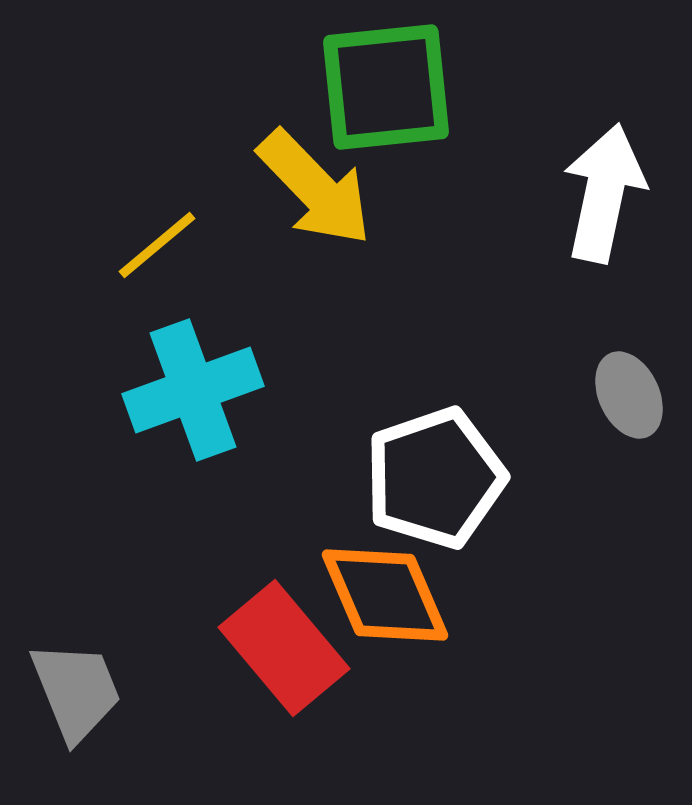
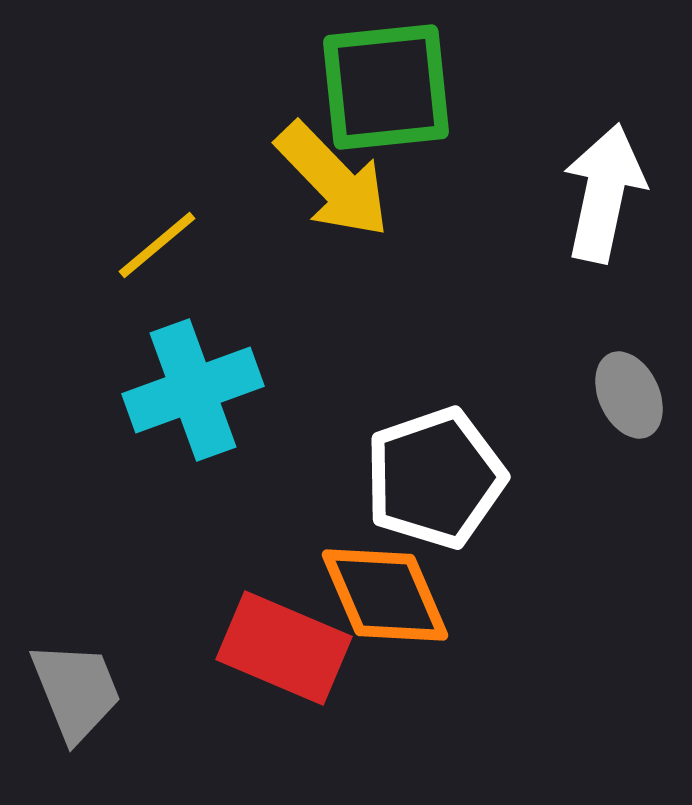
yellow arrow: moved 18 px right, 8 px up
red rectangle: rotated 27 degrees counterclockwise
